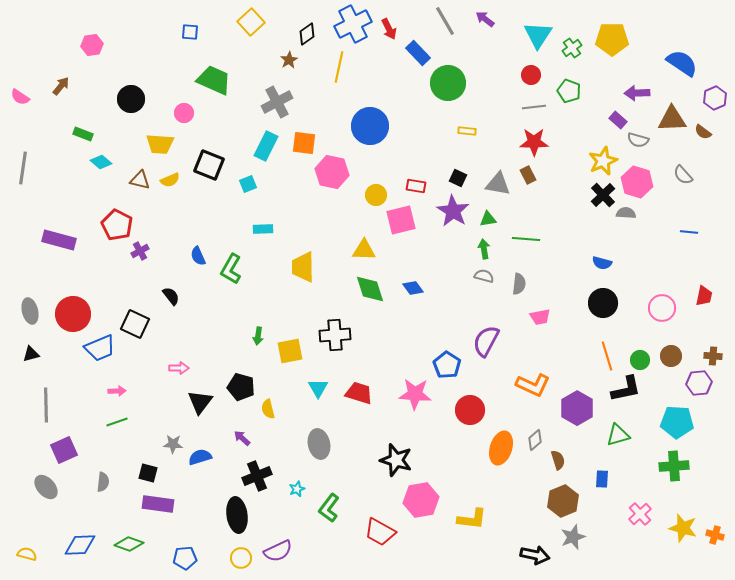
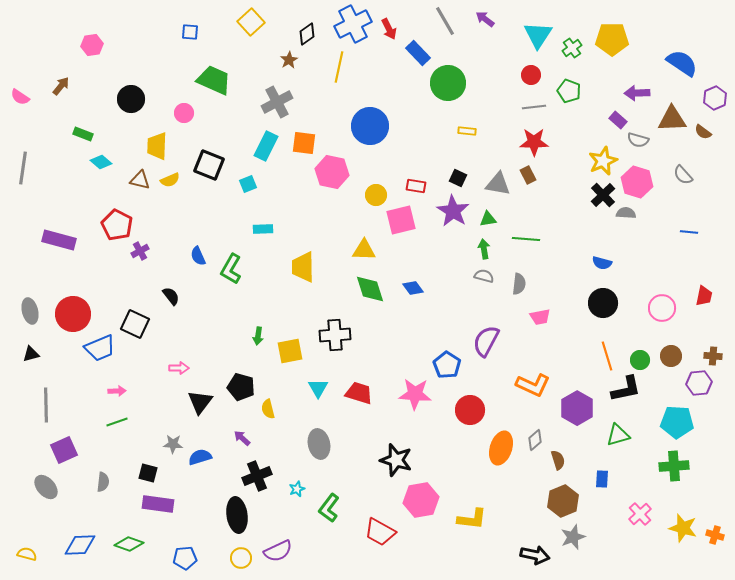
yellow trapezoid at (160, 144): moved 3 px left, 2 px down; rotated 88 degrees clockwise
